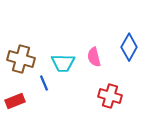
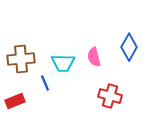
brown cross: rotated 20 degrees counterclockwise
blue line: moved 1 px right
